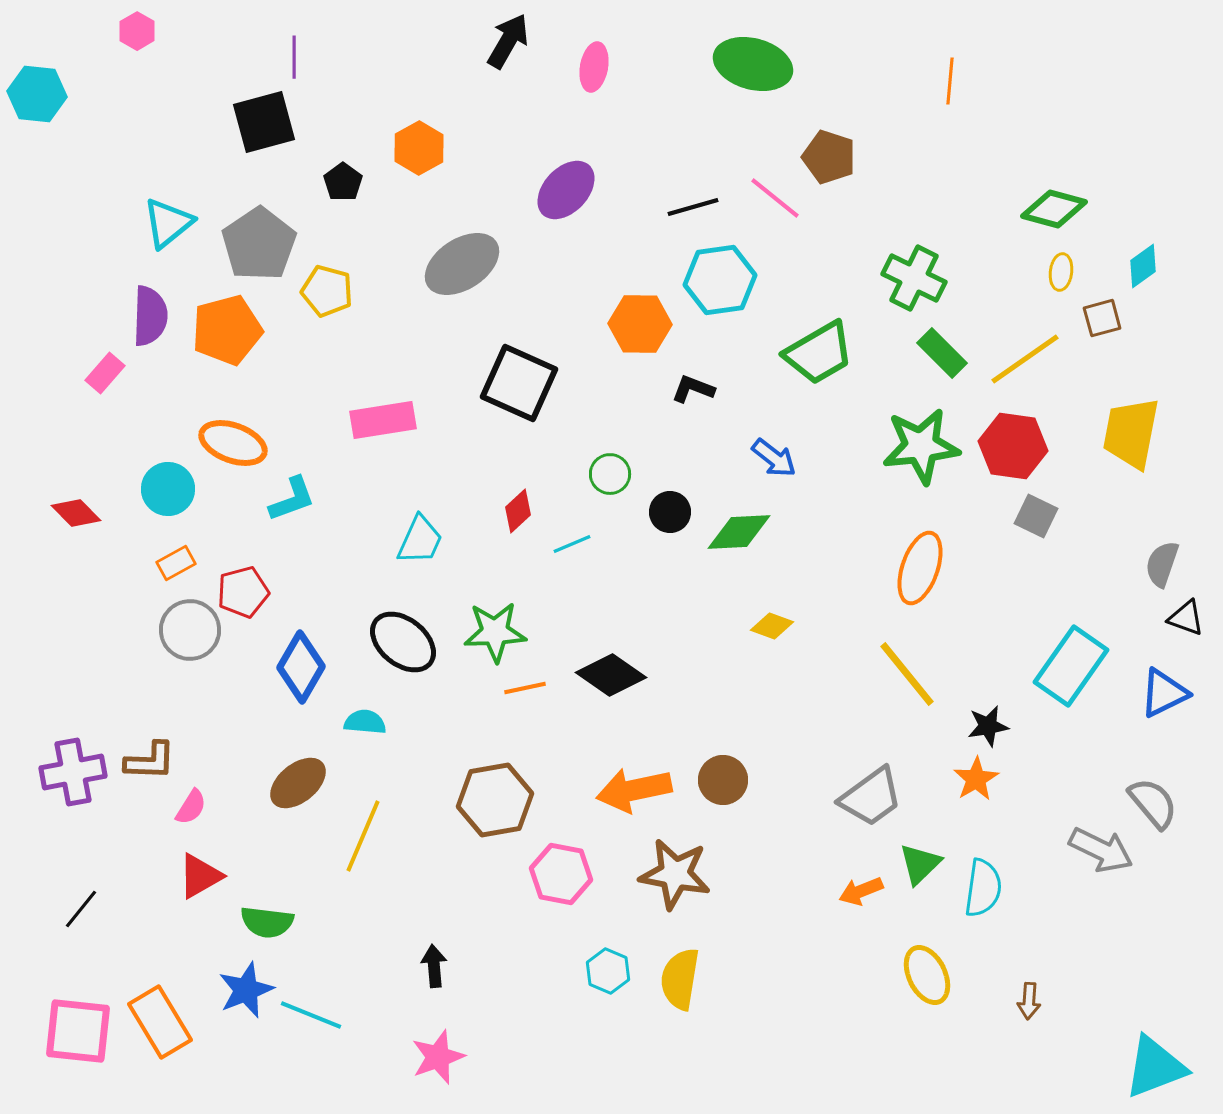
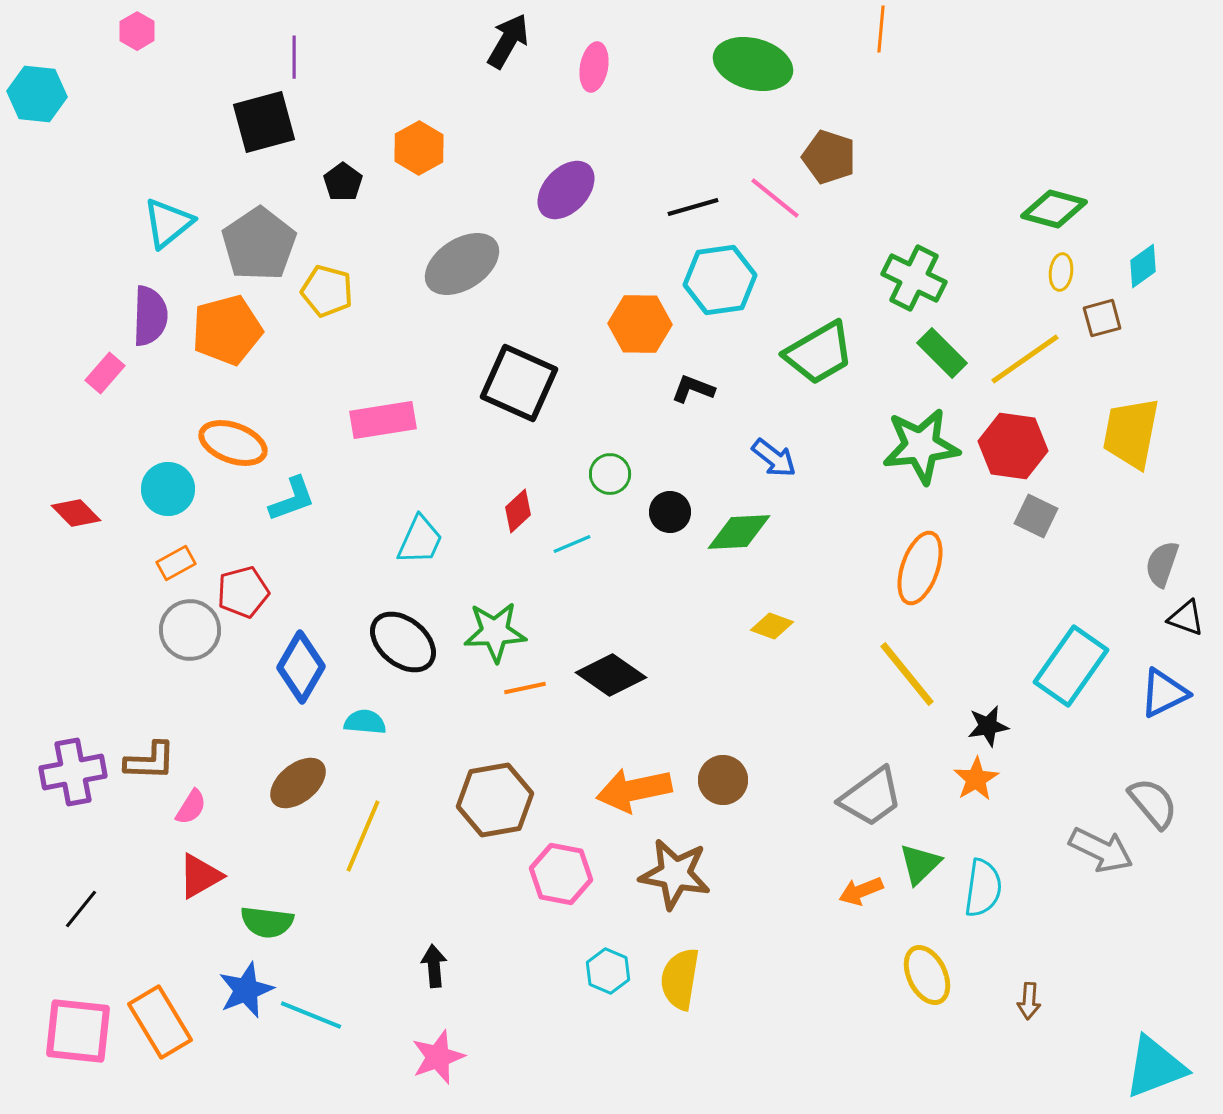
orange line at (950, 81): moved 69 px left, 52 px up
